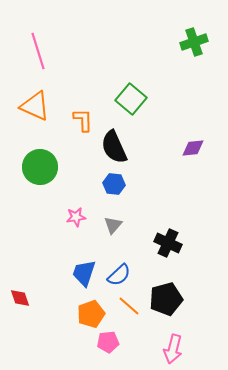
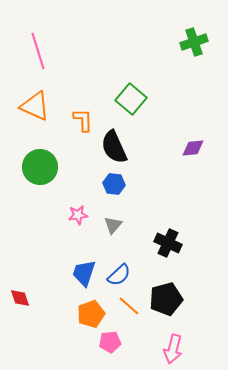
pink star: moved 2 px right, 2 px up
pink pentagon: moved 2 px right
